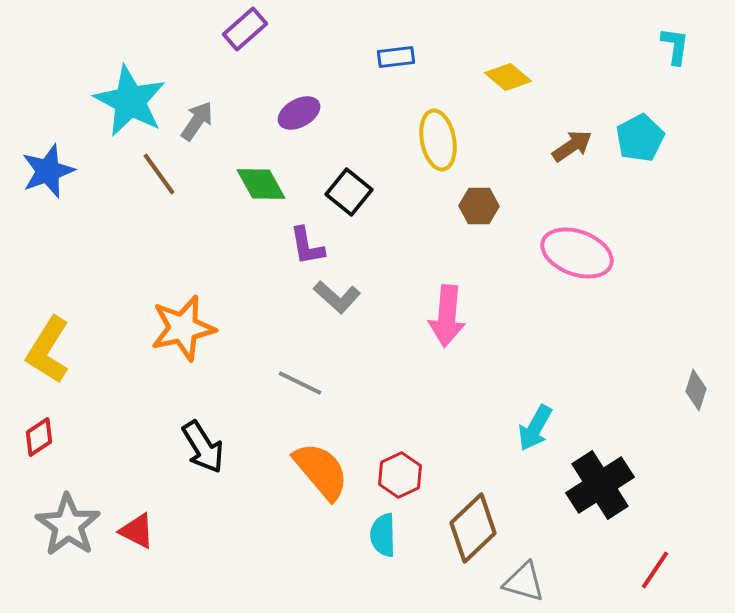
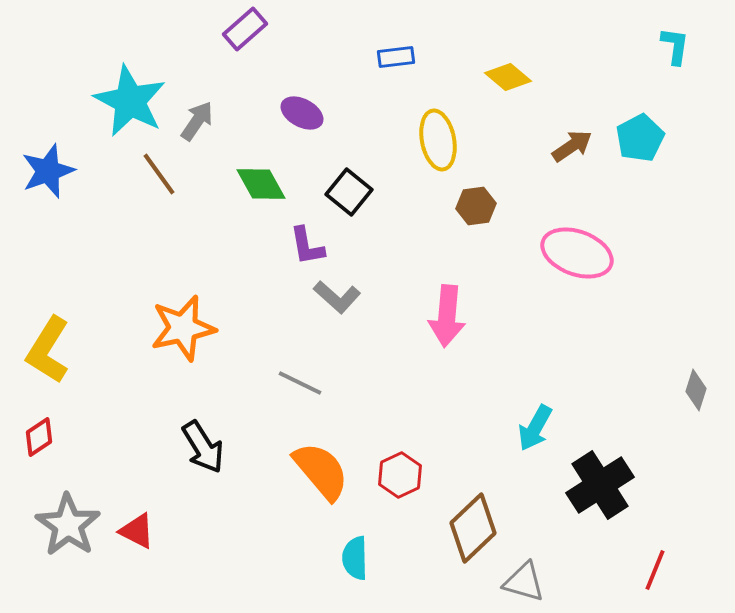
purple ellipse: moved 3 px right; rotated 57 degrees clockwise
brown hexagon: moved 3 px left; rotated 9 degrees counterclockwise
cyan semicircle: moved 28 px left, 23 px down
red line: rotated 12 degrees counterclockwise
